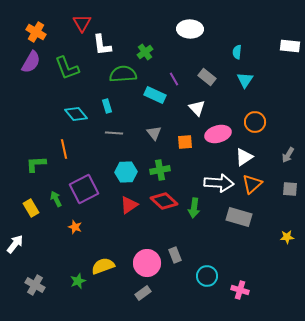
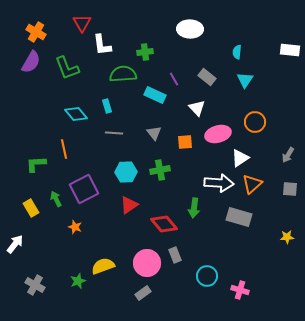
white rectangle at (290, 46): moved 4 px down
green cross at (145, 52): rotated 28 degrees clockwise
white triangle at (244, 157): moved 4 px left, 1 px down
red diamond at (164, 201): moved 23 px down; rotated 8 degrees clockwise
